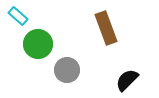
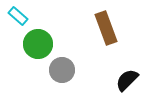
gray circle: moved 5 px left
